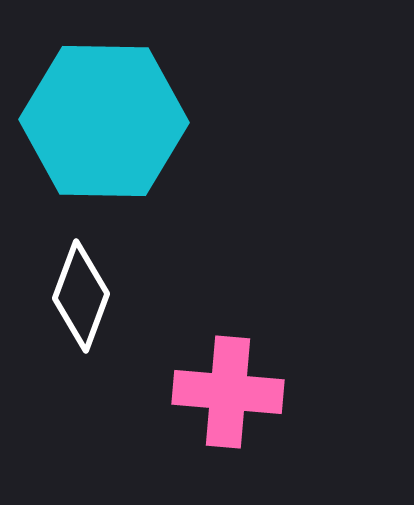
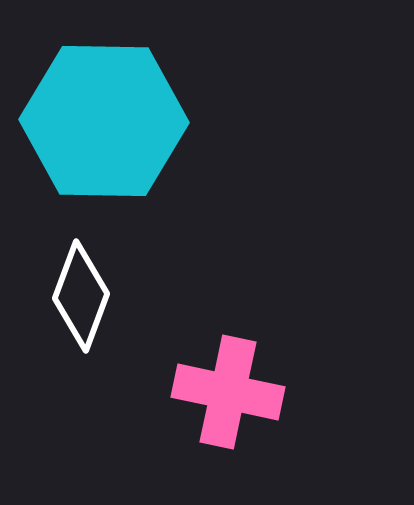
pink cross: rotated 7 degrees clockwise
